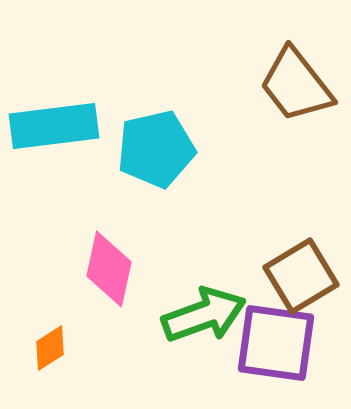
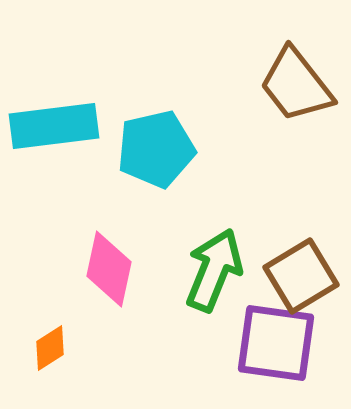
green arrow: moved 10 px right, 45 px up; rotated 48 degrees counterclockwise
